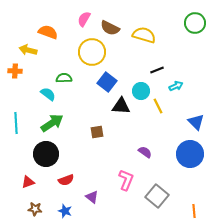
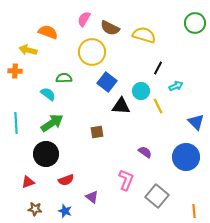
black line: moved 1 px right, 2 px up; rotated 40 degrees counterclockwise
blue circle: moved 4 px left, 3 px down
